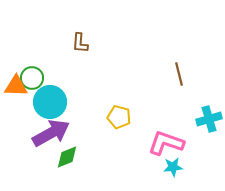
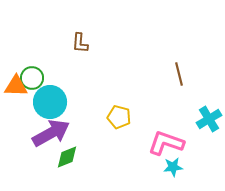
cyan cross: rotated 15 degrees counterclockwise
